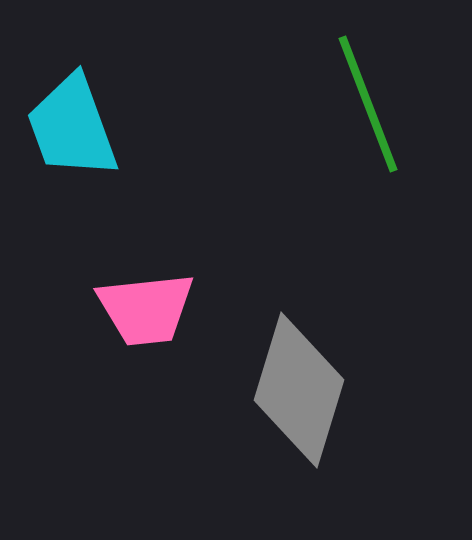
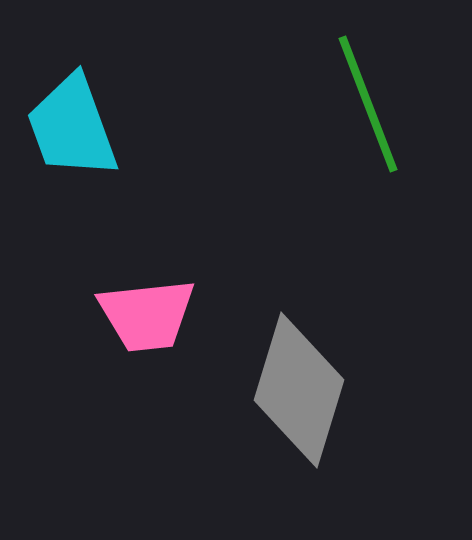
pink trapezoid: moved 1 px right, 6 px down
